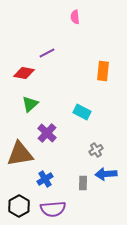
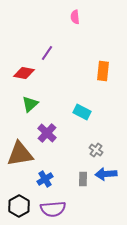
purple line: rotated 28 degrees counterclockwise
gray cross: rotated 24 degrees counterclockwise
gray rectangle: moved 4 px up
